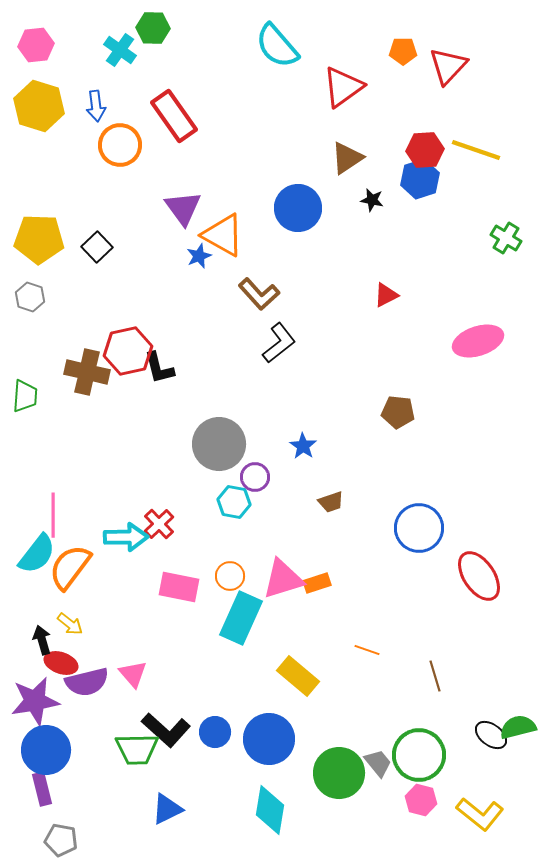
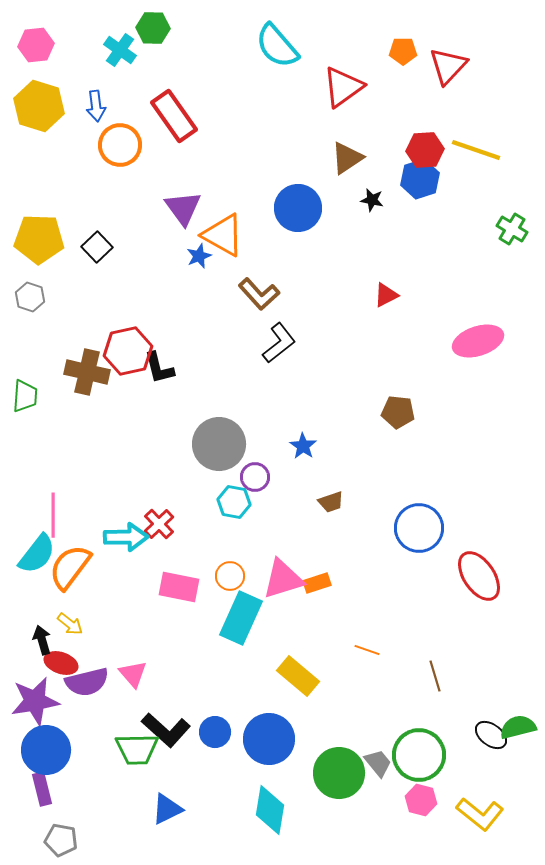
green cross at (506, 238): moved 6 px right, 9 px up
